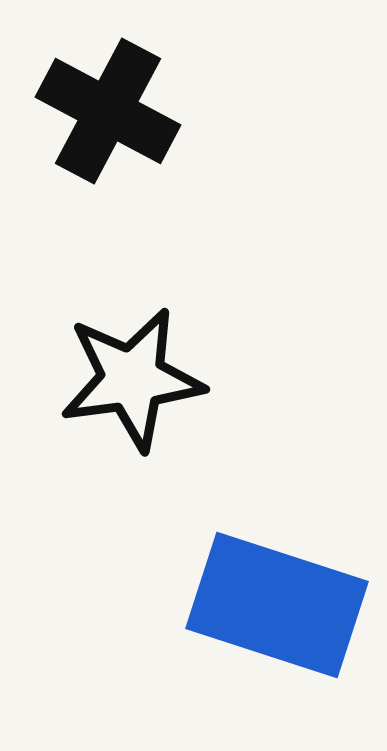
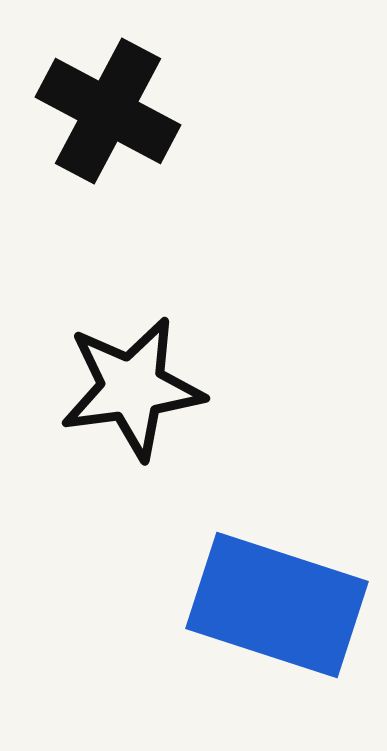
black star: moved 9 px down
